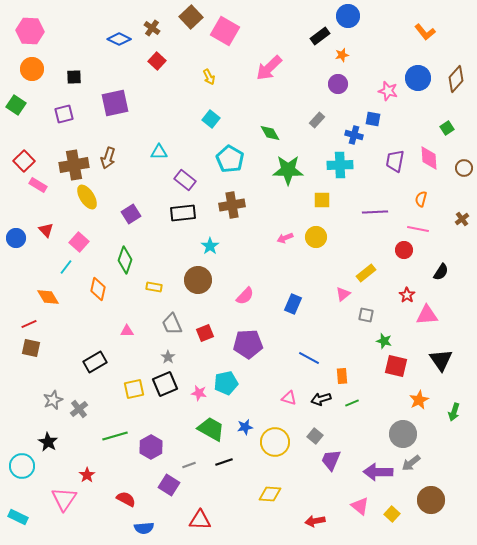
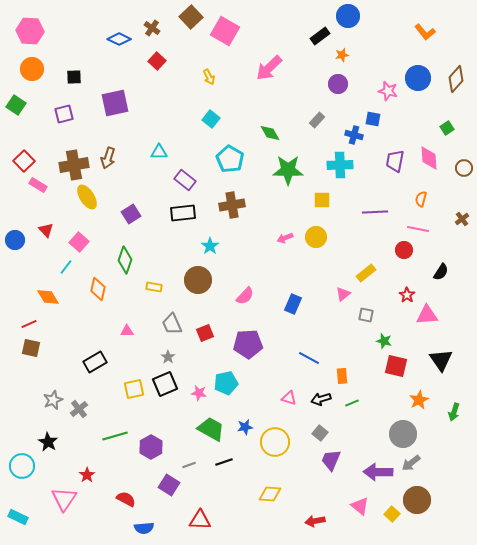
blue circle at (16, 238): moved 1 px left, 2 px down
gray square at (315, 436): moved 5 px right, 3 px up
brown circle at (431, 500): moved 14 px left
